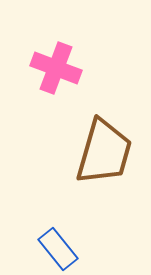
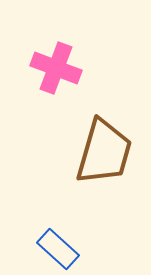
blue rectangle: rotated 9 degrees counterclockwise
